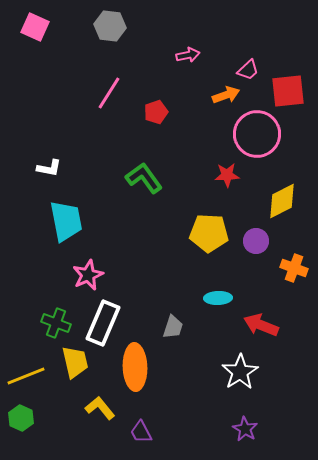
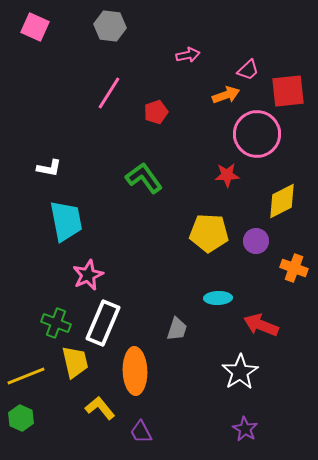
gray trapezoid: moved 4 px right, 2 px down
orange ellipse: moved 4 px down
